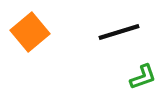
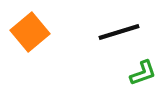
green L-shape: moved 4 px up
